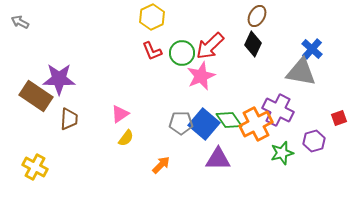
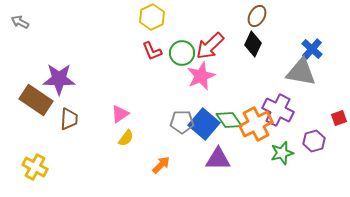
brown rectangle: moved 4 px down
gray pentagon: moved 1 px right, 1 px up
